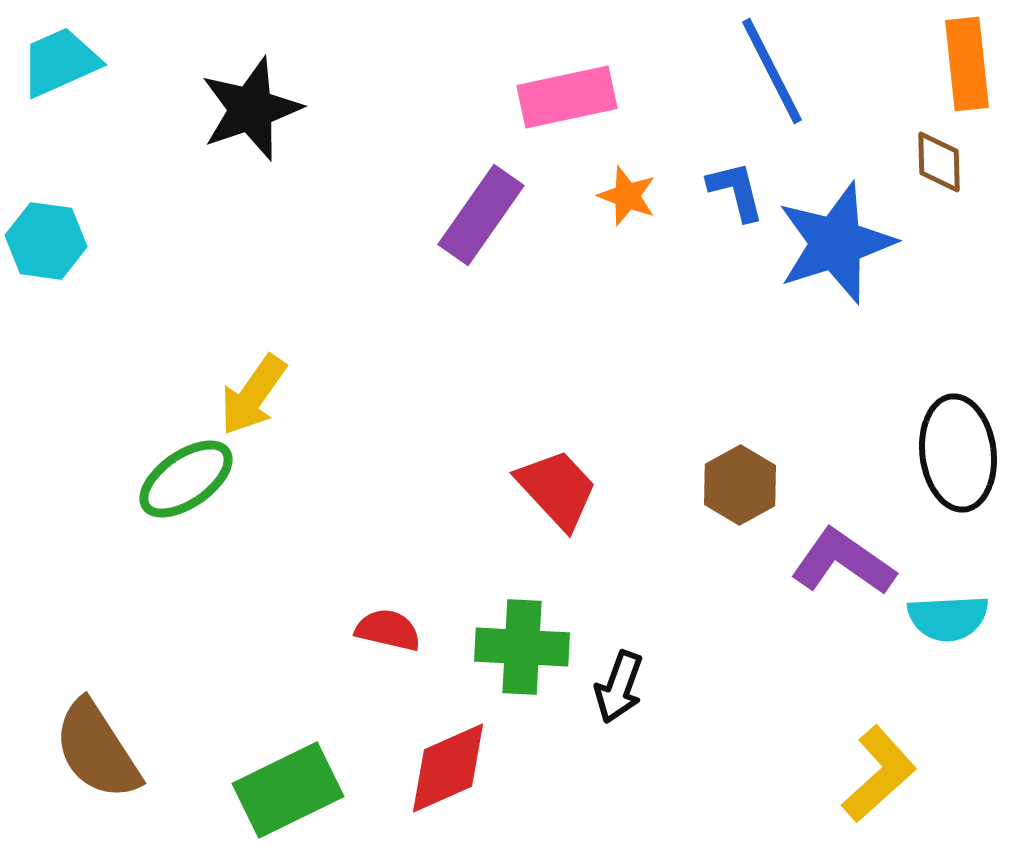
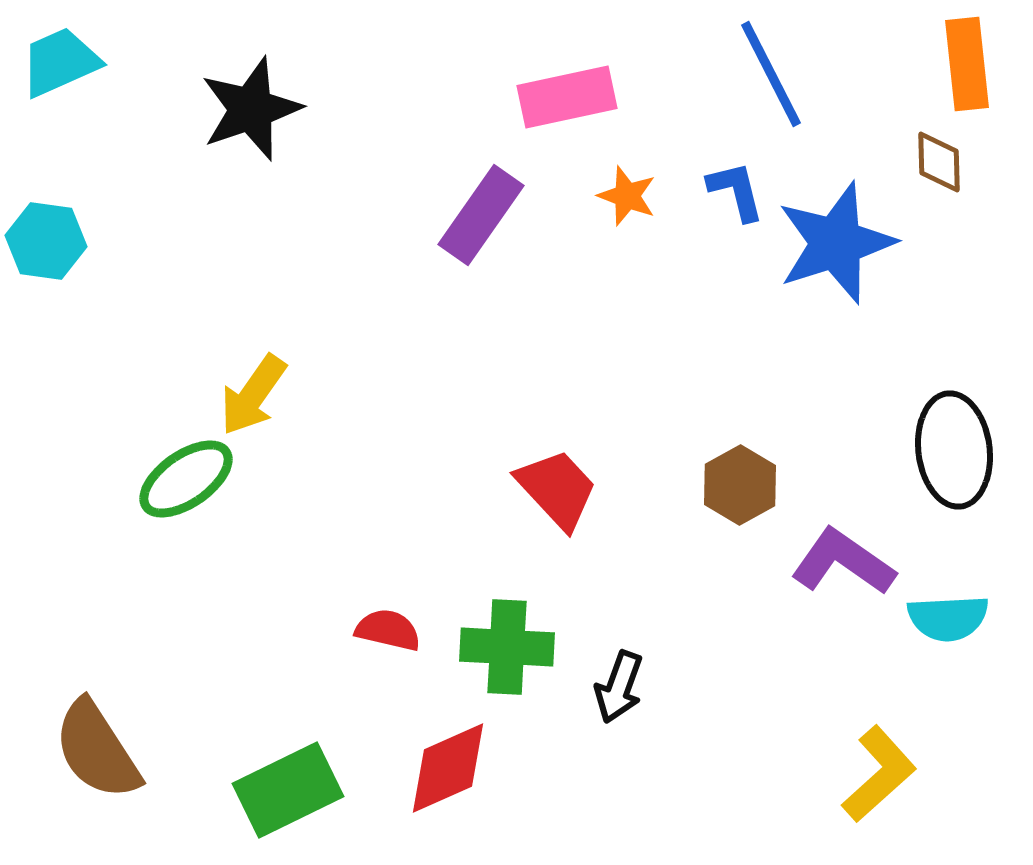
blue line: moved 1 px left, 3 px down
black ellipse: moved 4 px left, 3 px up
green cross: moved 15 px left
